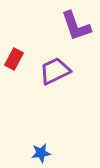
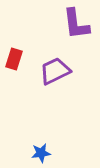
purple L-shape: moved 2 px up; rotated 12 degrees clockwise
red rectangle: rotated 10 degrees counterclockwise
